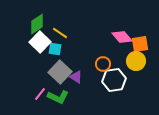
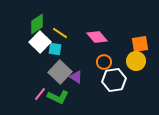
pink diamond: moved 25 px left
orange circle: moved 1 px right, 2 px up
